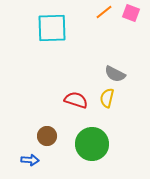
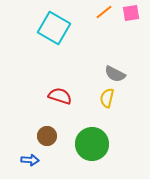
pink square: rotated 30 degrees counterclockwise
cyan square: moved 2 px right; rotated 32 degrees clockwise
red semicircle: moved 16 px left, 4 px up
